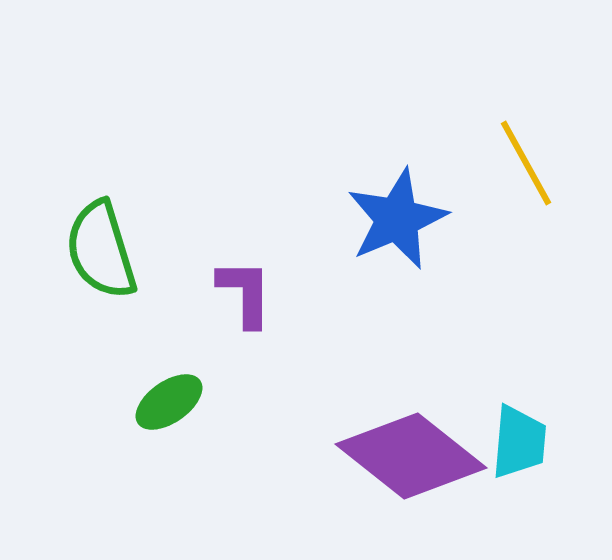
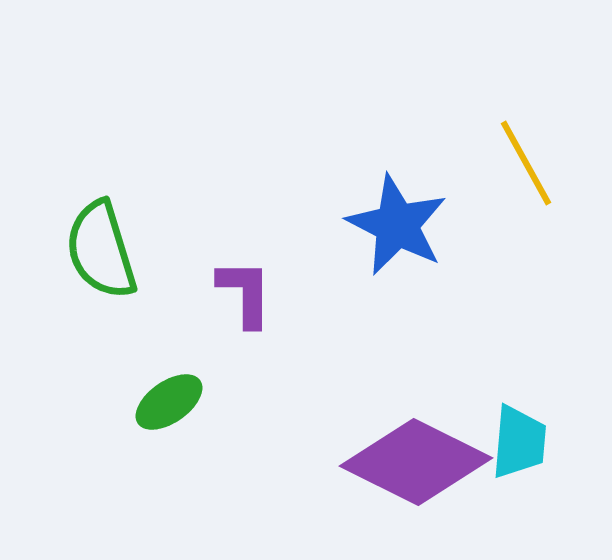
blue star: moved 6 px down; rotated 22 degrees counterclockwise
purple diamond: moved 5 px right, 6 px down; rotated 12 degrees counterclockwise
